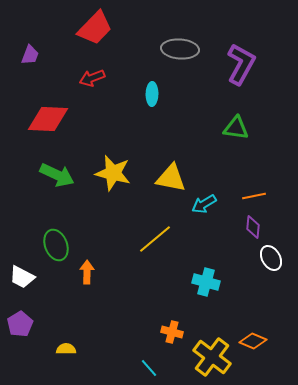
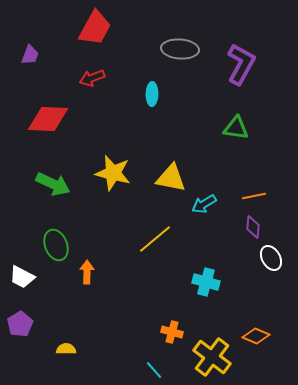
red trapezoid: rotated 15 degrees counterclockwise
green arrow: moved 4 px left, 9 px down
orange diamond: moved 3 px right, 5 px up
cyan line: moved 5 px right, 2 px down
